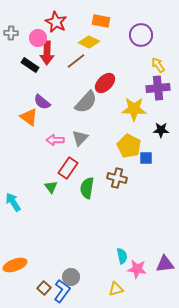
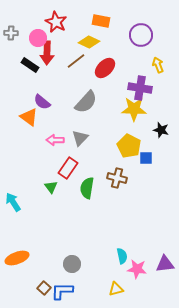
yellow arrow: rotated 14 degrees clockwise
red ellipse: moved 15 px up
purple cross: moved 18 px left; rotated 15 degrees clockwise
black star: rotated 14 degrees clockwise
orange ellipse: moved 2 px right, 7 px up
gray circle: moved 1 px right, 13 px up
blue L-shape: rotated 125 degrees counterclockwise
